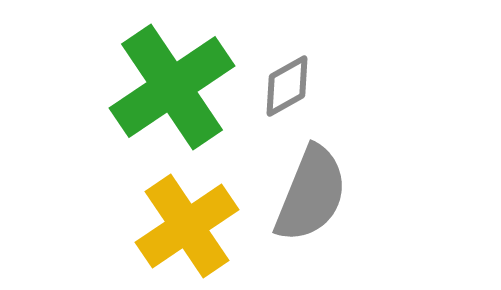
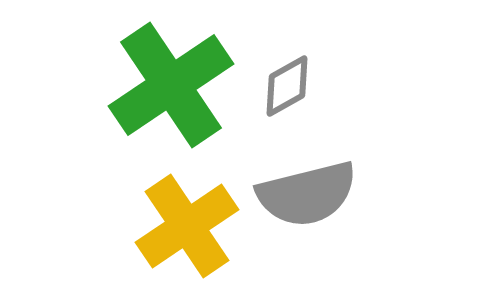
green cross: moved 1 px left, 2 px up
gray semicircle: moved 4 px left; rotated 54 degrees clockwise
